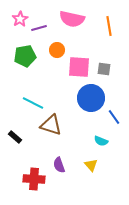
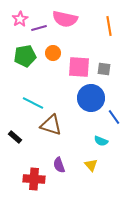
pink semicircle: moved 7 px left
orange circle: moved 4 px left, 3 px down
